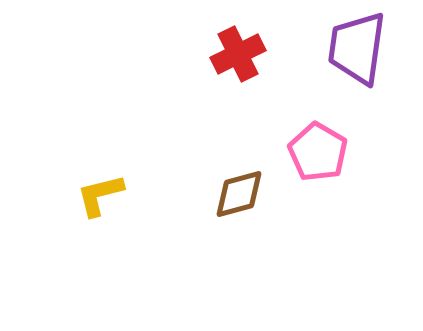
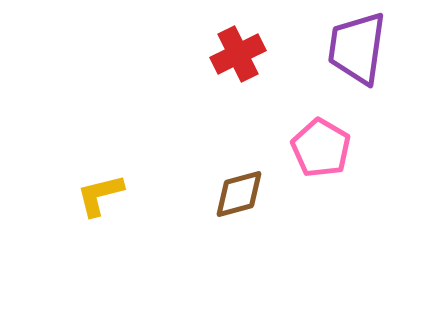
pink pentagon: moved 3 px right, 4 px up
